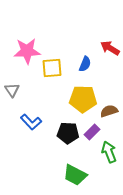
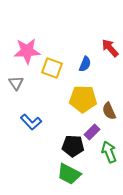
red arrow: rotated 18 degrees clockwise
yellow square: rotated 25 degrees clockwise
gray triangle: moved 4 px right, 7 px up
brown semicircle: rotated 96 degrees counterclockwise
black pentagon: moved 5 px right, 13 px down
green trapezoid: moved 6 px left, 1 px up
